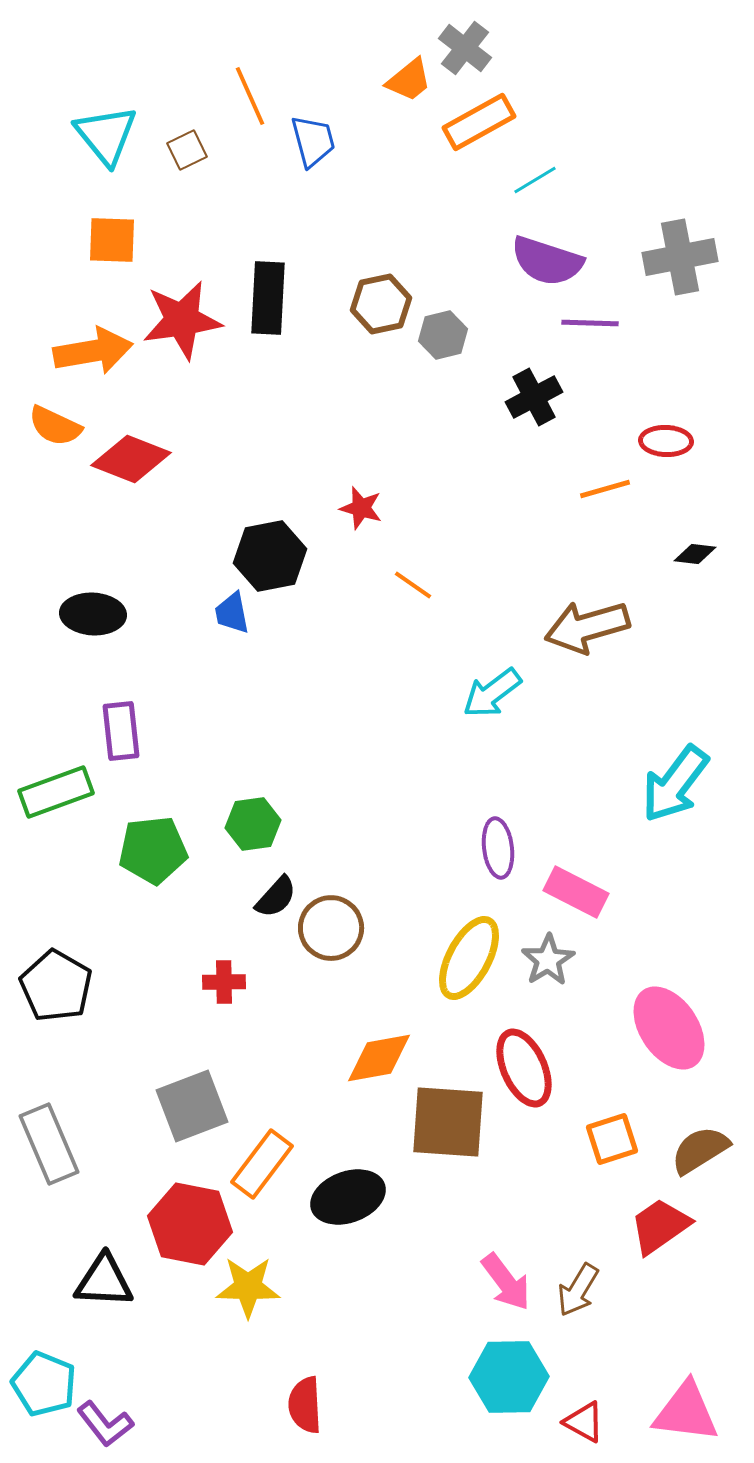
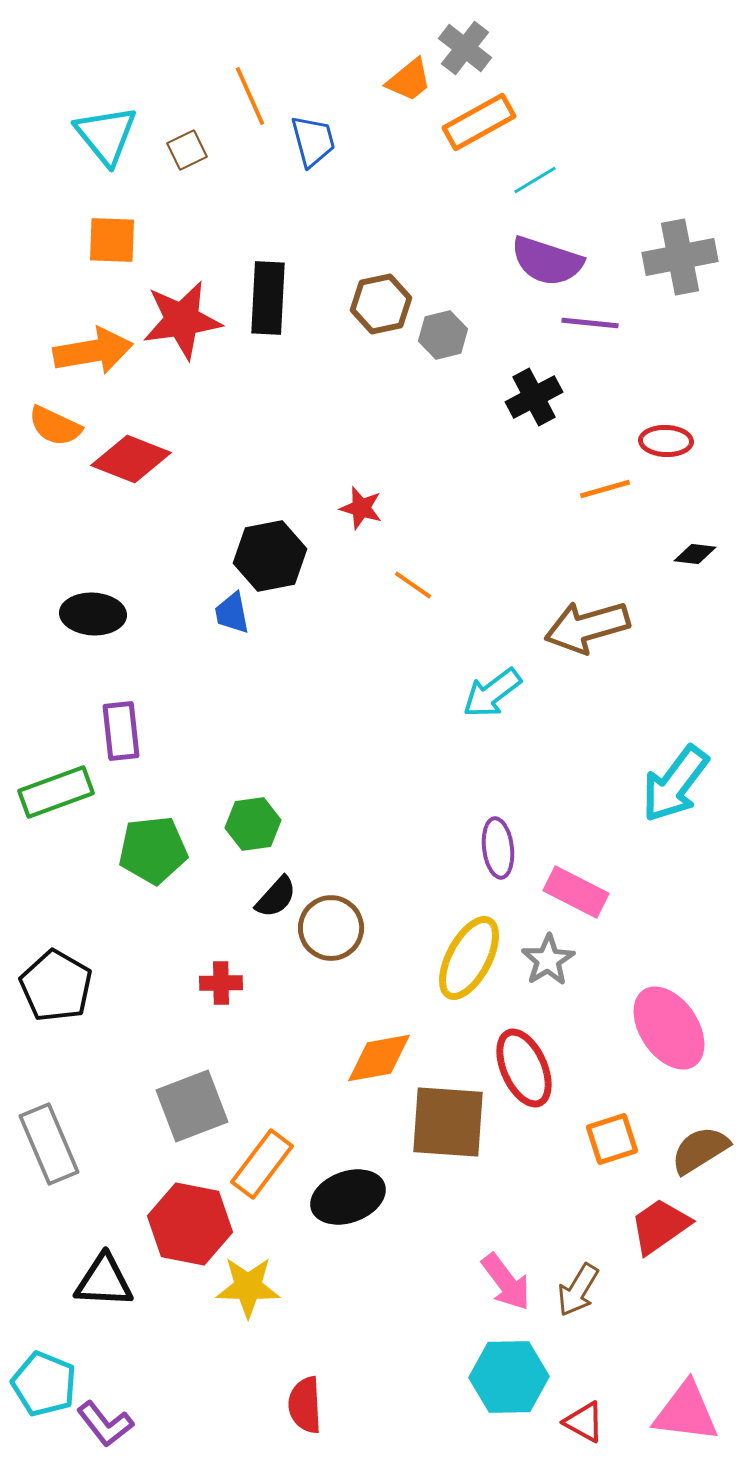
purple line at (590, 323): rotated 4 degrees clockwise
red cross at (224, 982): moved 3 px left, 1 px down
